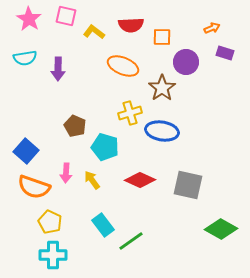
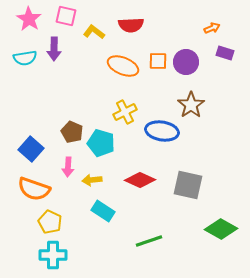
orange square: moved 4 px left, 24 px down
purple arrow: moved 4 px left, 20 px up
brown star: moved 29 px right, 17 px down
yellow cross: moved 5 px left, 1 px up; rotated 10 degrees counterclockwise
brown pentagon: moved 3 px left, 6 px down
cyan pentagon: moved 4 px left, 4 px up
blue square: moved 5 px right, 2 px up
pink arrow: moved 2 px right, 6 px up
yellow arrow: rotated 60 degrees counterclockwise
orange semicircle: moved 2 px down
cyan rectangle: moved 14 px up; rotated 20 degrees counterclockwise
green line: moved 18 px right; rotated 16 degrees clockwise
